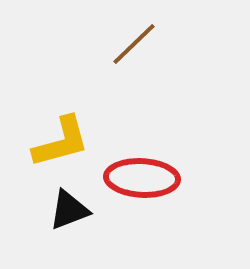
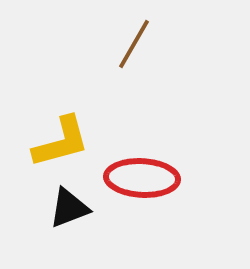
brown line: rotated 16 degrees counterclockwise
black triangle: moved 2 px up
